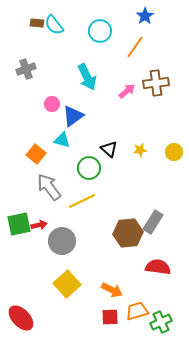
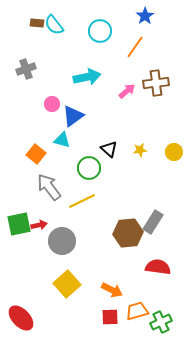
cyan arrow: rotated 76 degrees counterclockwise
